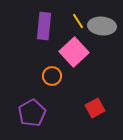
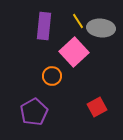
gray ellipse: moved 1 px left, 2 px down
red square: moved 2 px right, 1 px up
purple pentagon: moved 2 px right, 1 px up
